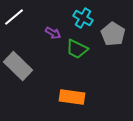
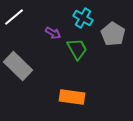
green trapezoid: rotated 145 degrees counterclockwise
